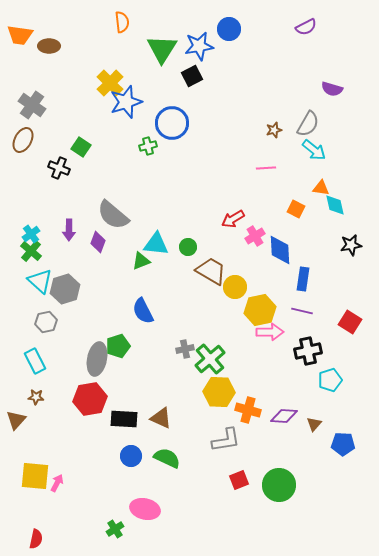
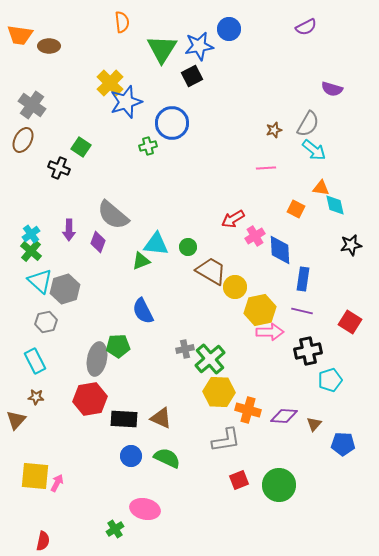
green pentagon at (118, 346): rotated 15 degrees clockwise
red semicircle at (36, 539): moved 7 px right, 2 px down
